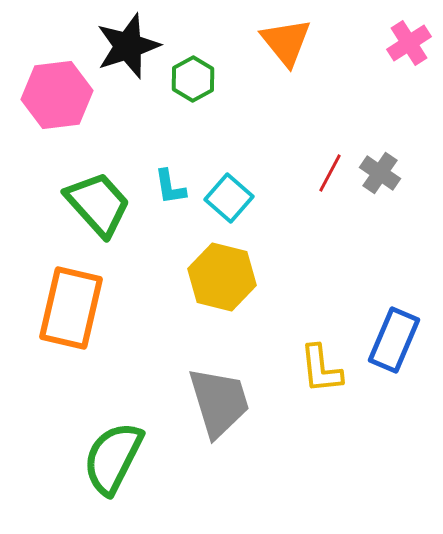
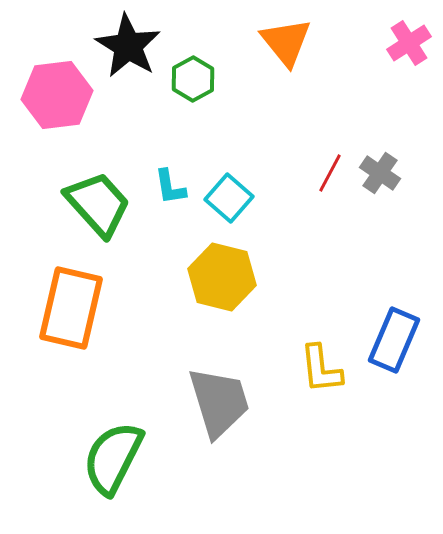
black star: rotated 22 degrees counterclockwise
